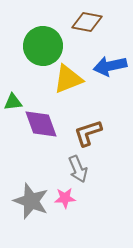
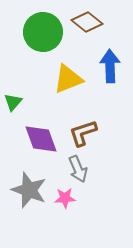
brown diamond: rotated 28 degrees clockwise
green circle: moved 14 px up
blue arrow: rotated 100 degrees clockwise
green triangle: rotated 42 degrees counterclockwise
purple diamond: moved 15 px down
brown L-shape: moved 5 px left
gray star: moved 2 px left, 11 px up
